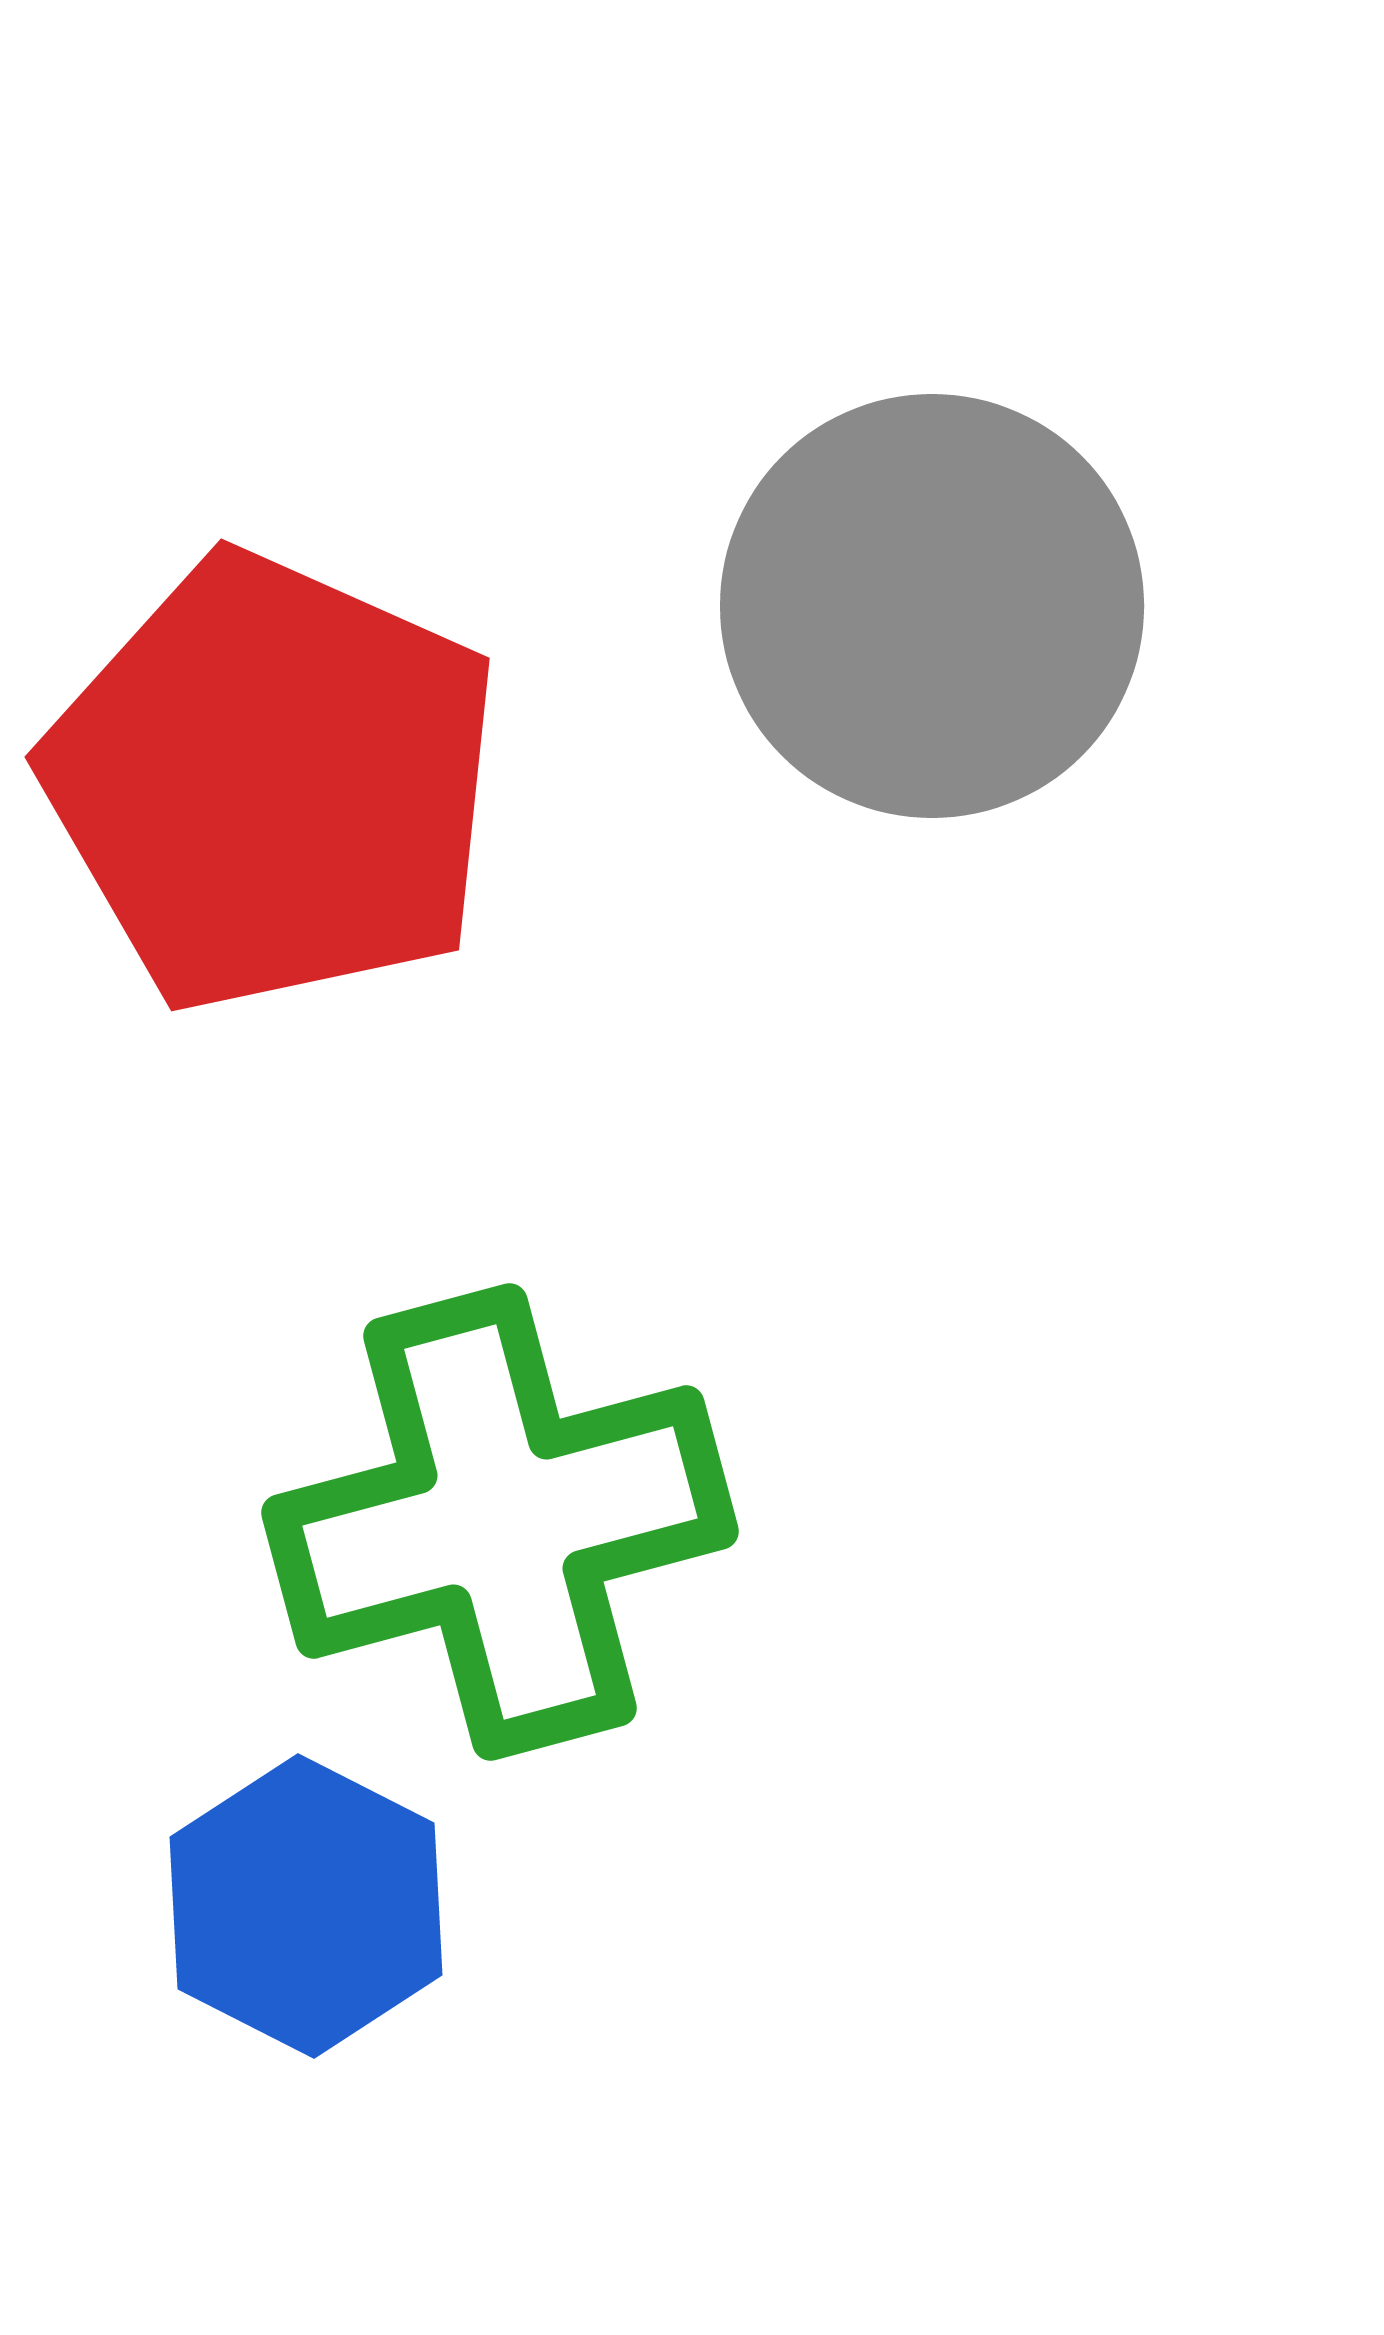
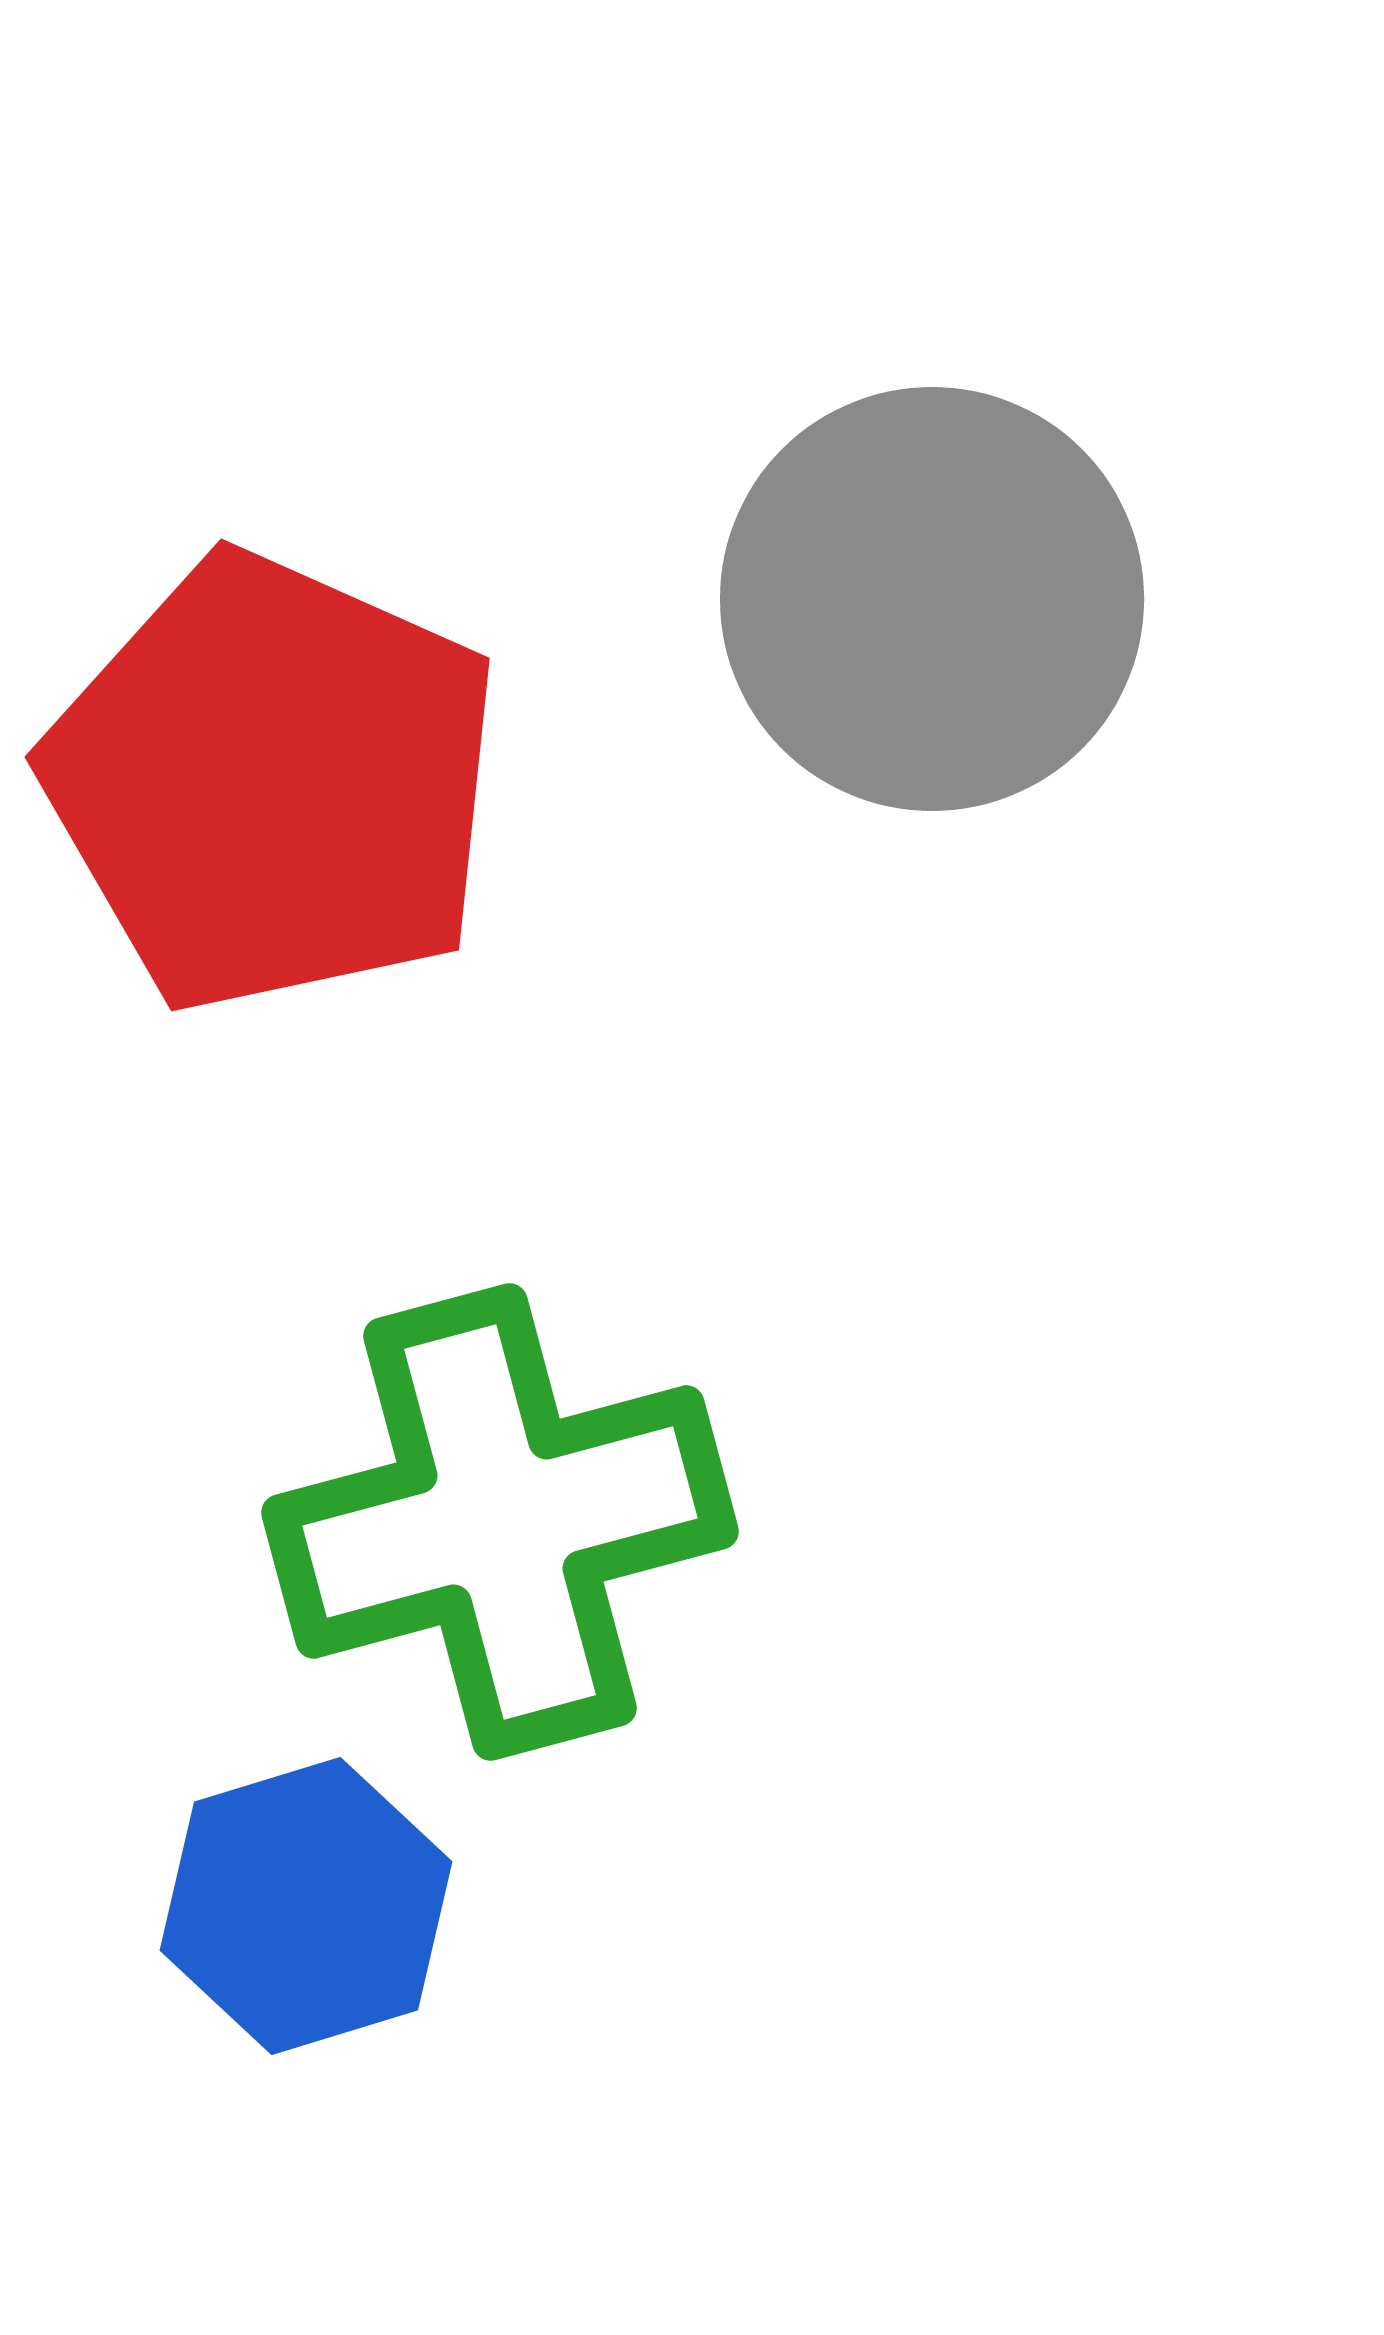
gray circle: moved 7 px up
blue hexagon: rotated 16 degrees clockwise
